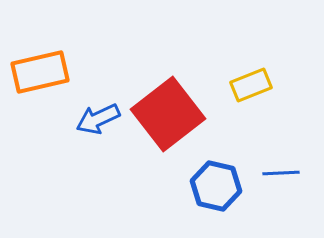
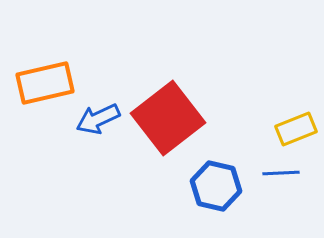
orange rectangle: moved 5 px right, 11 px down
yellow rectangle: moved 45 px right, 44 px down
red square: moved 4 px down
